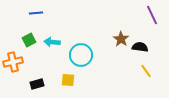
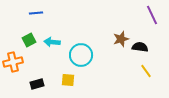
brown star: rotated 21 degrees clockwise
